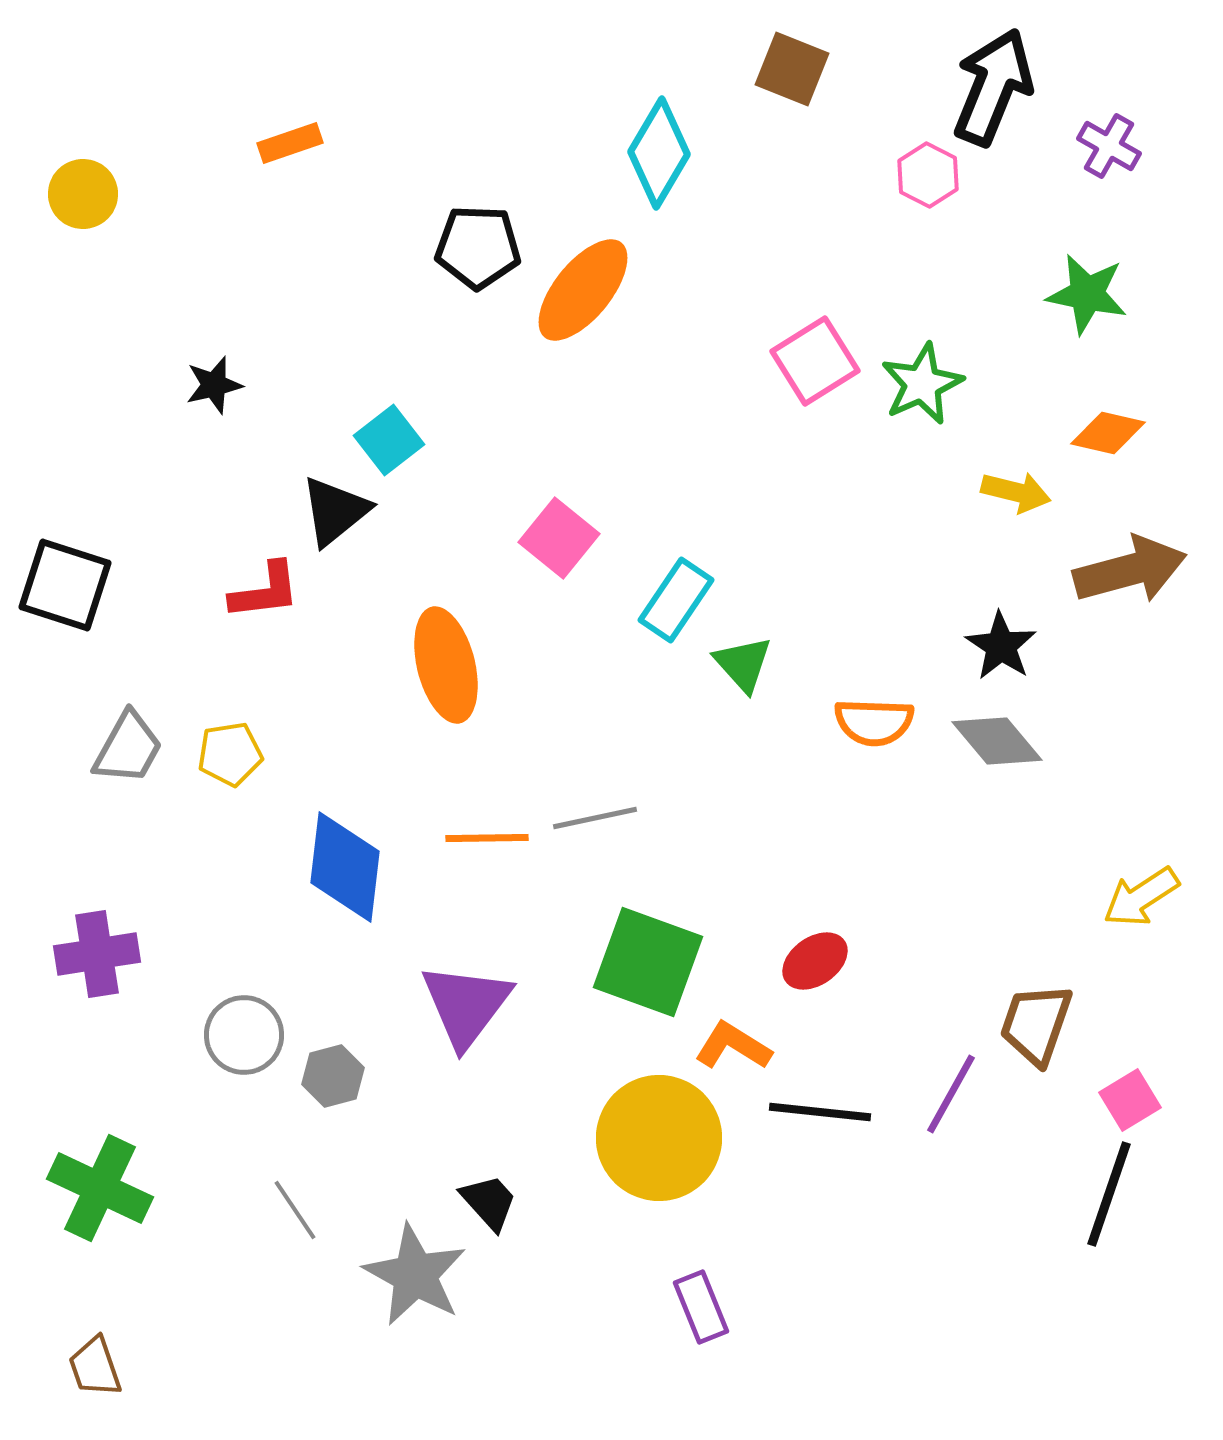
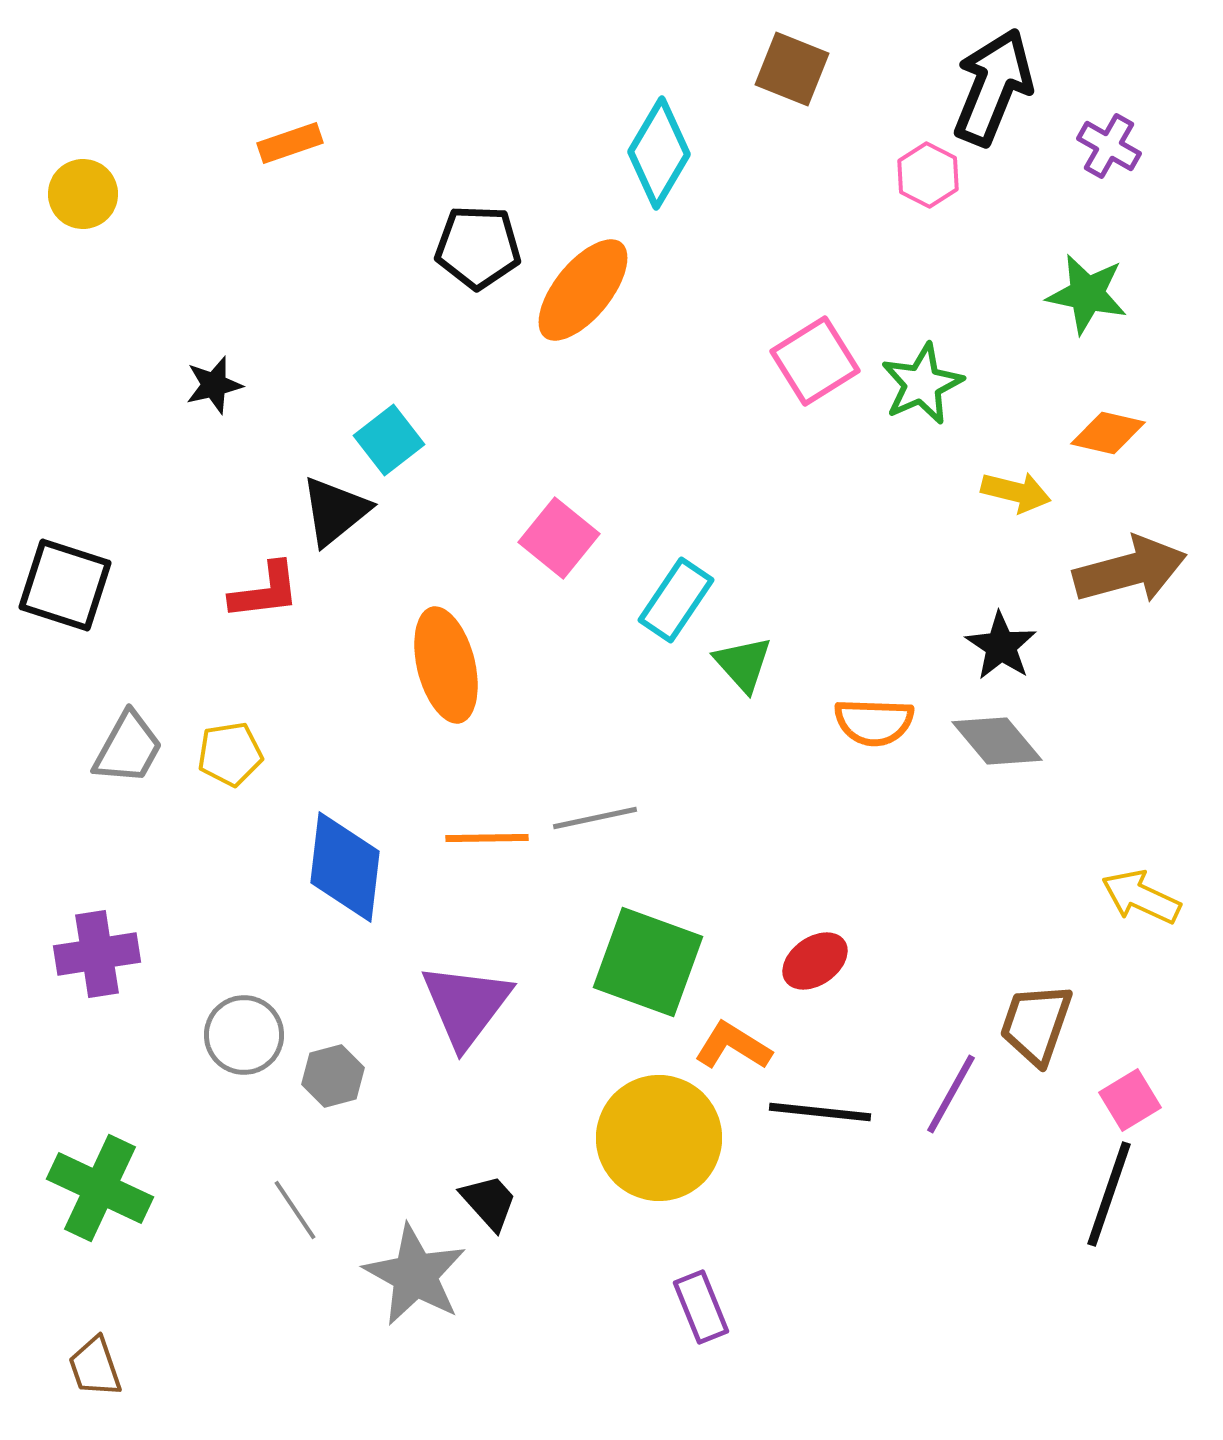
yellow arrow at (1141, 897): rotated 58 degrees clockwise
